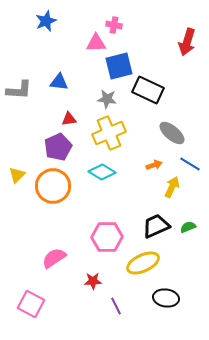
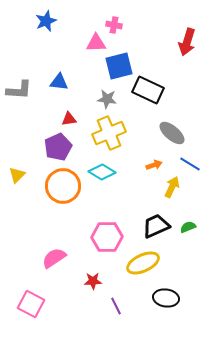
orange circle: moved 10 px right
